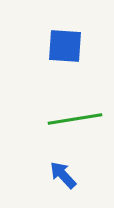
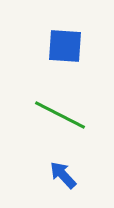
green line: moved 15 px left, 4 px up; rotated 36 degrees clockwise
